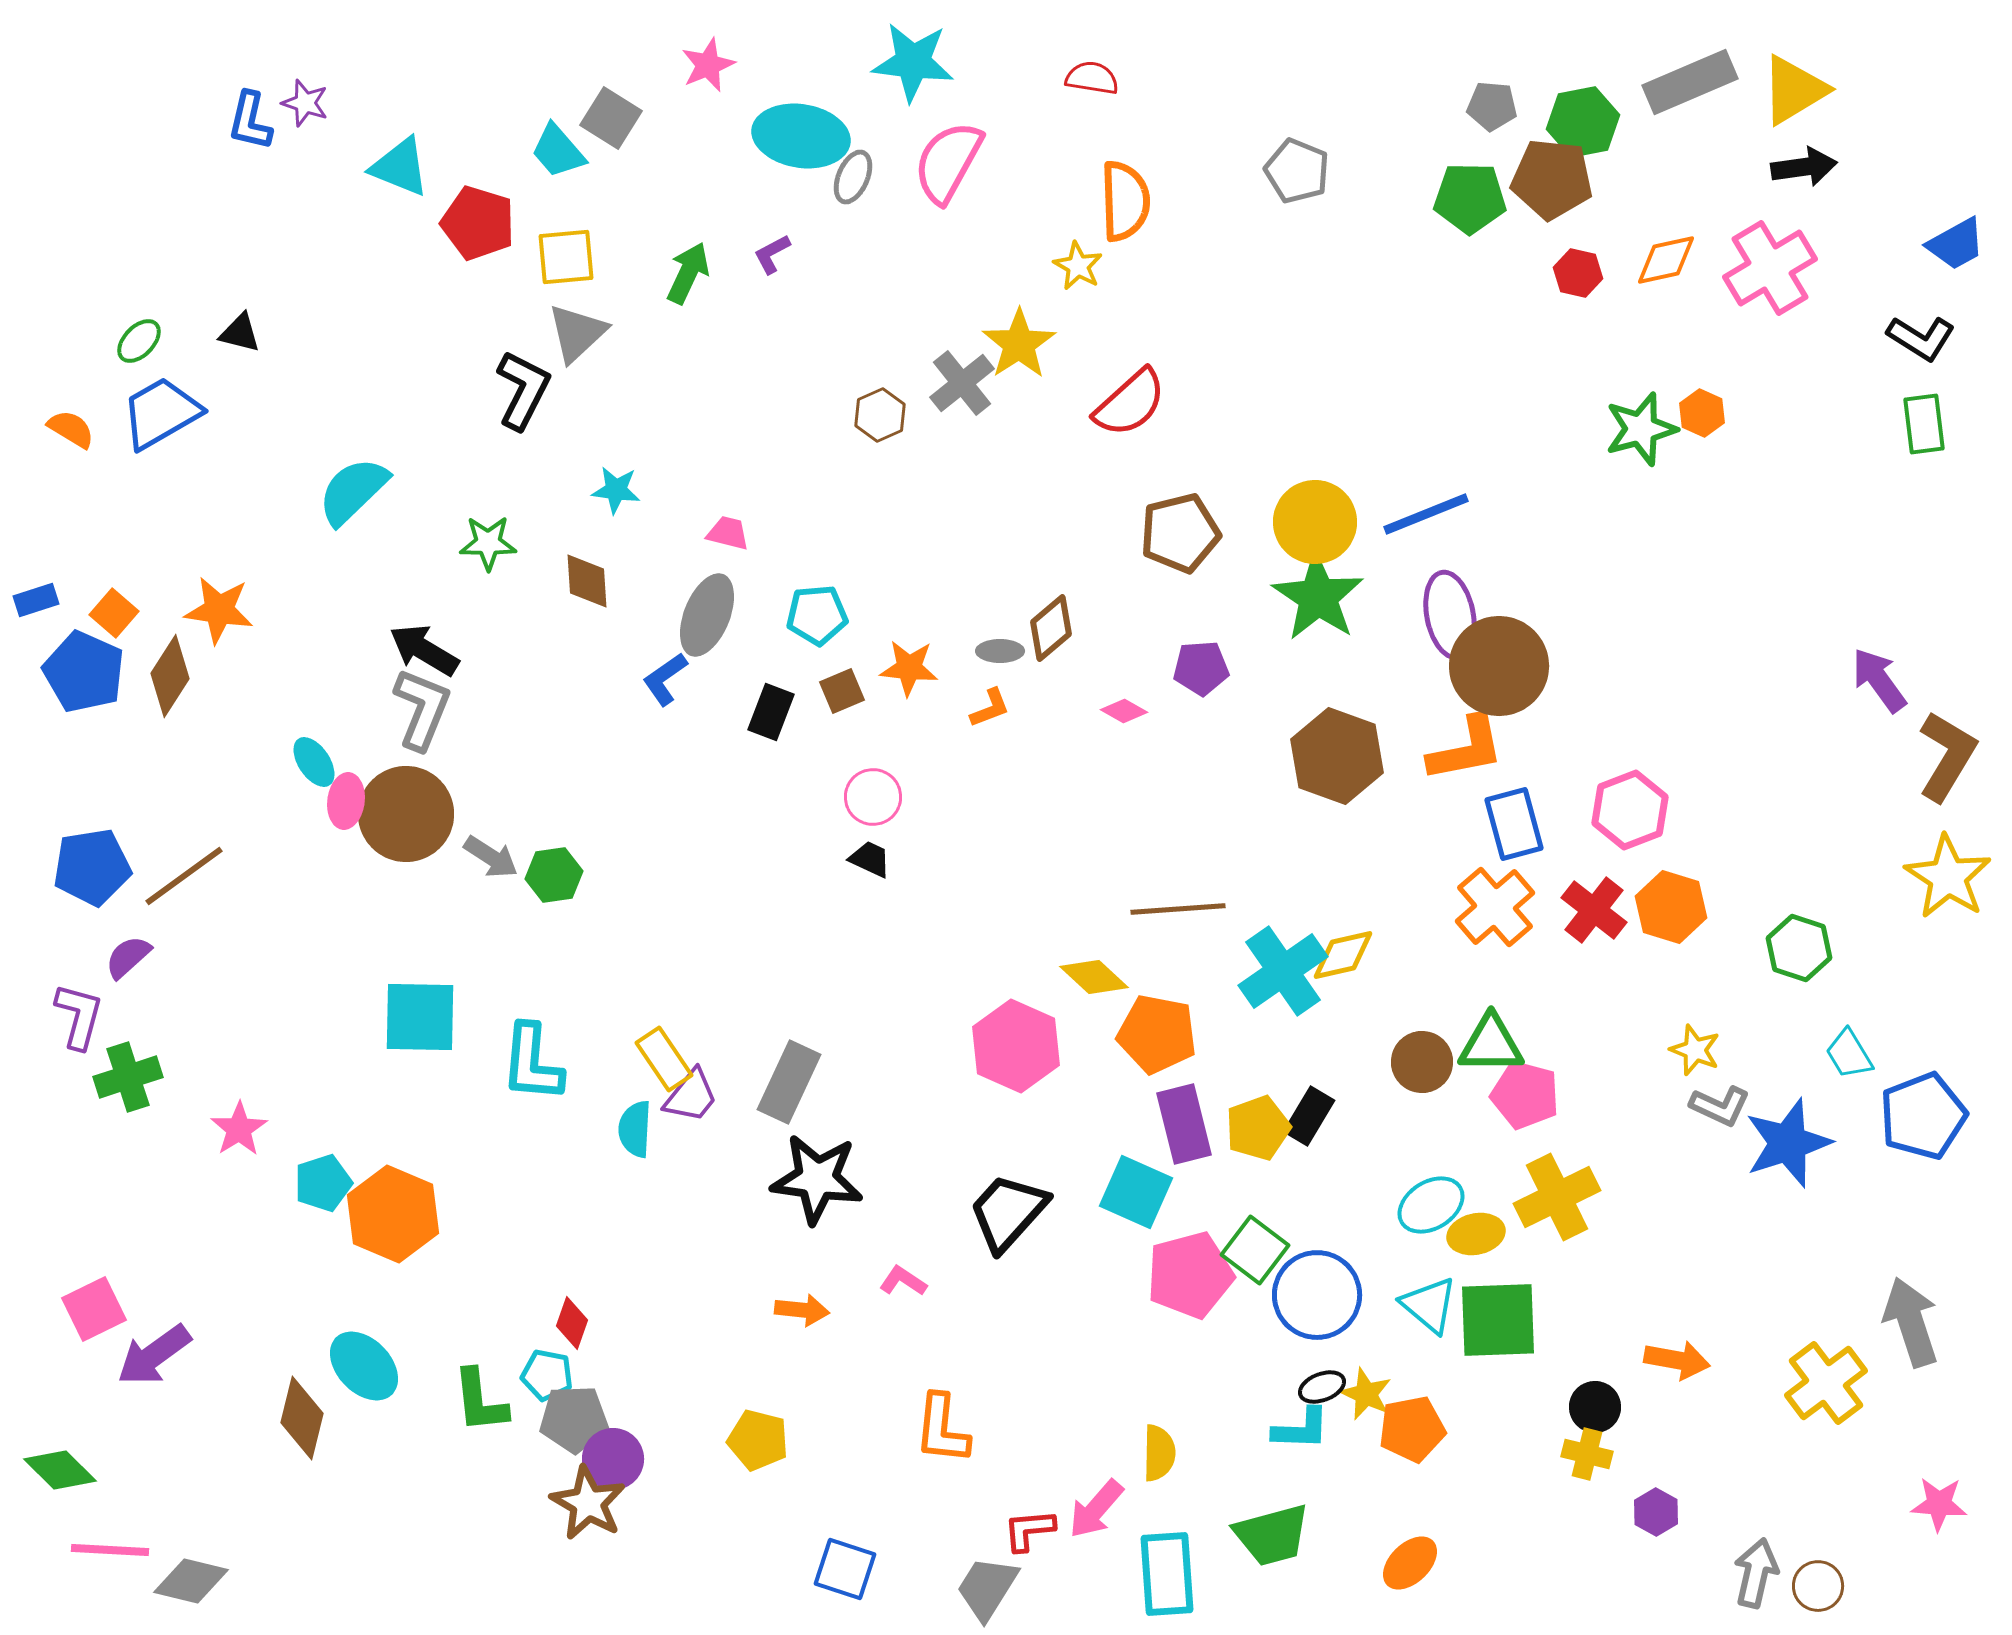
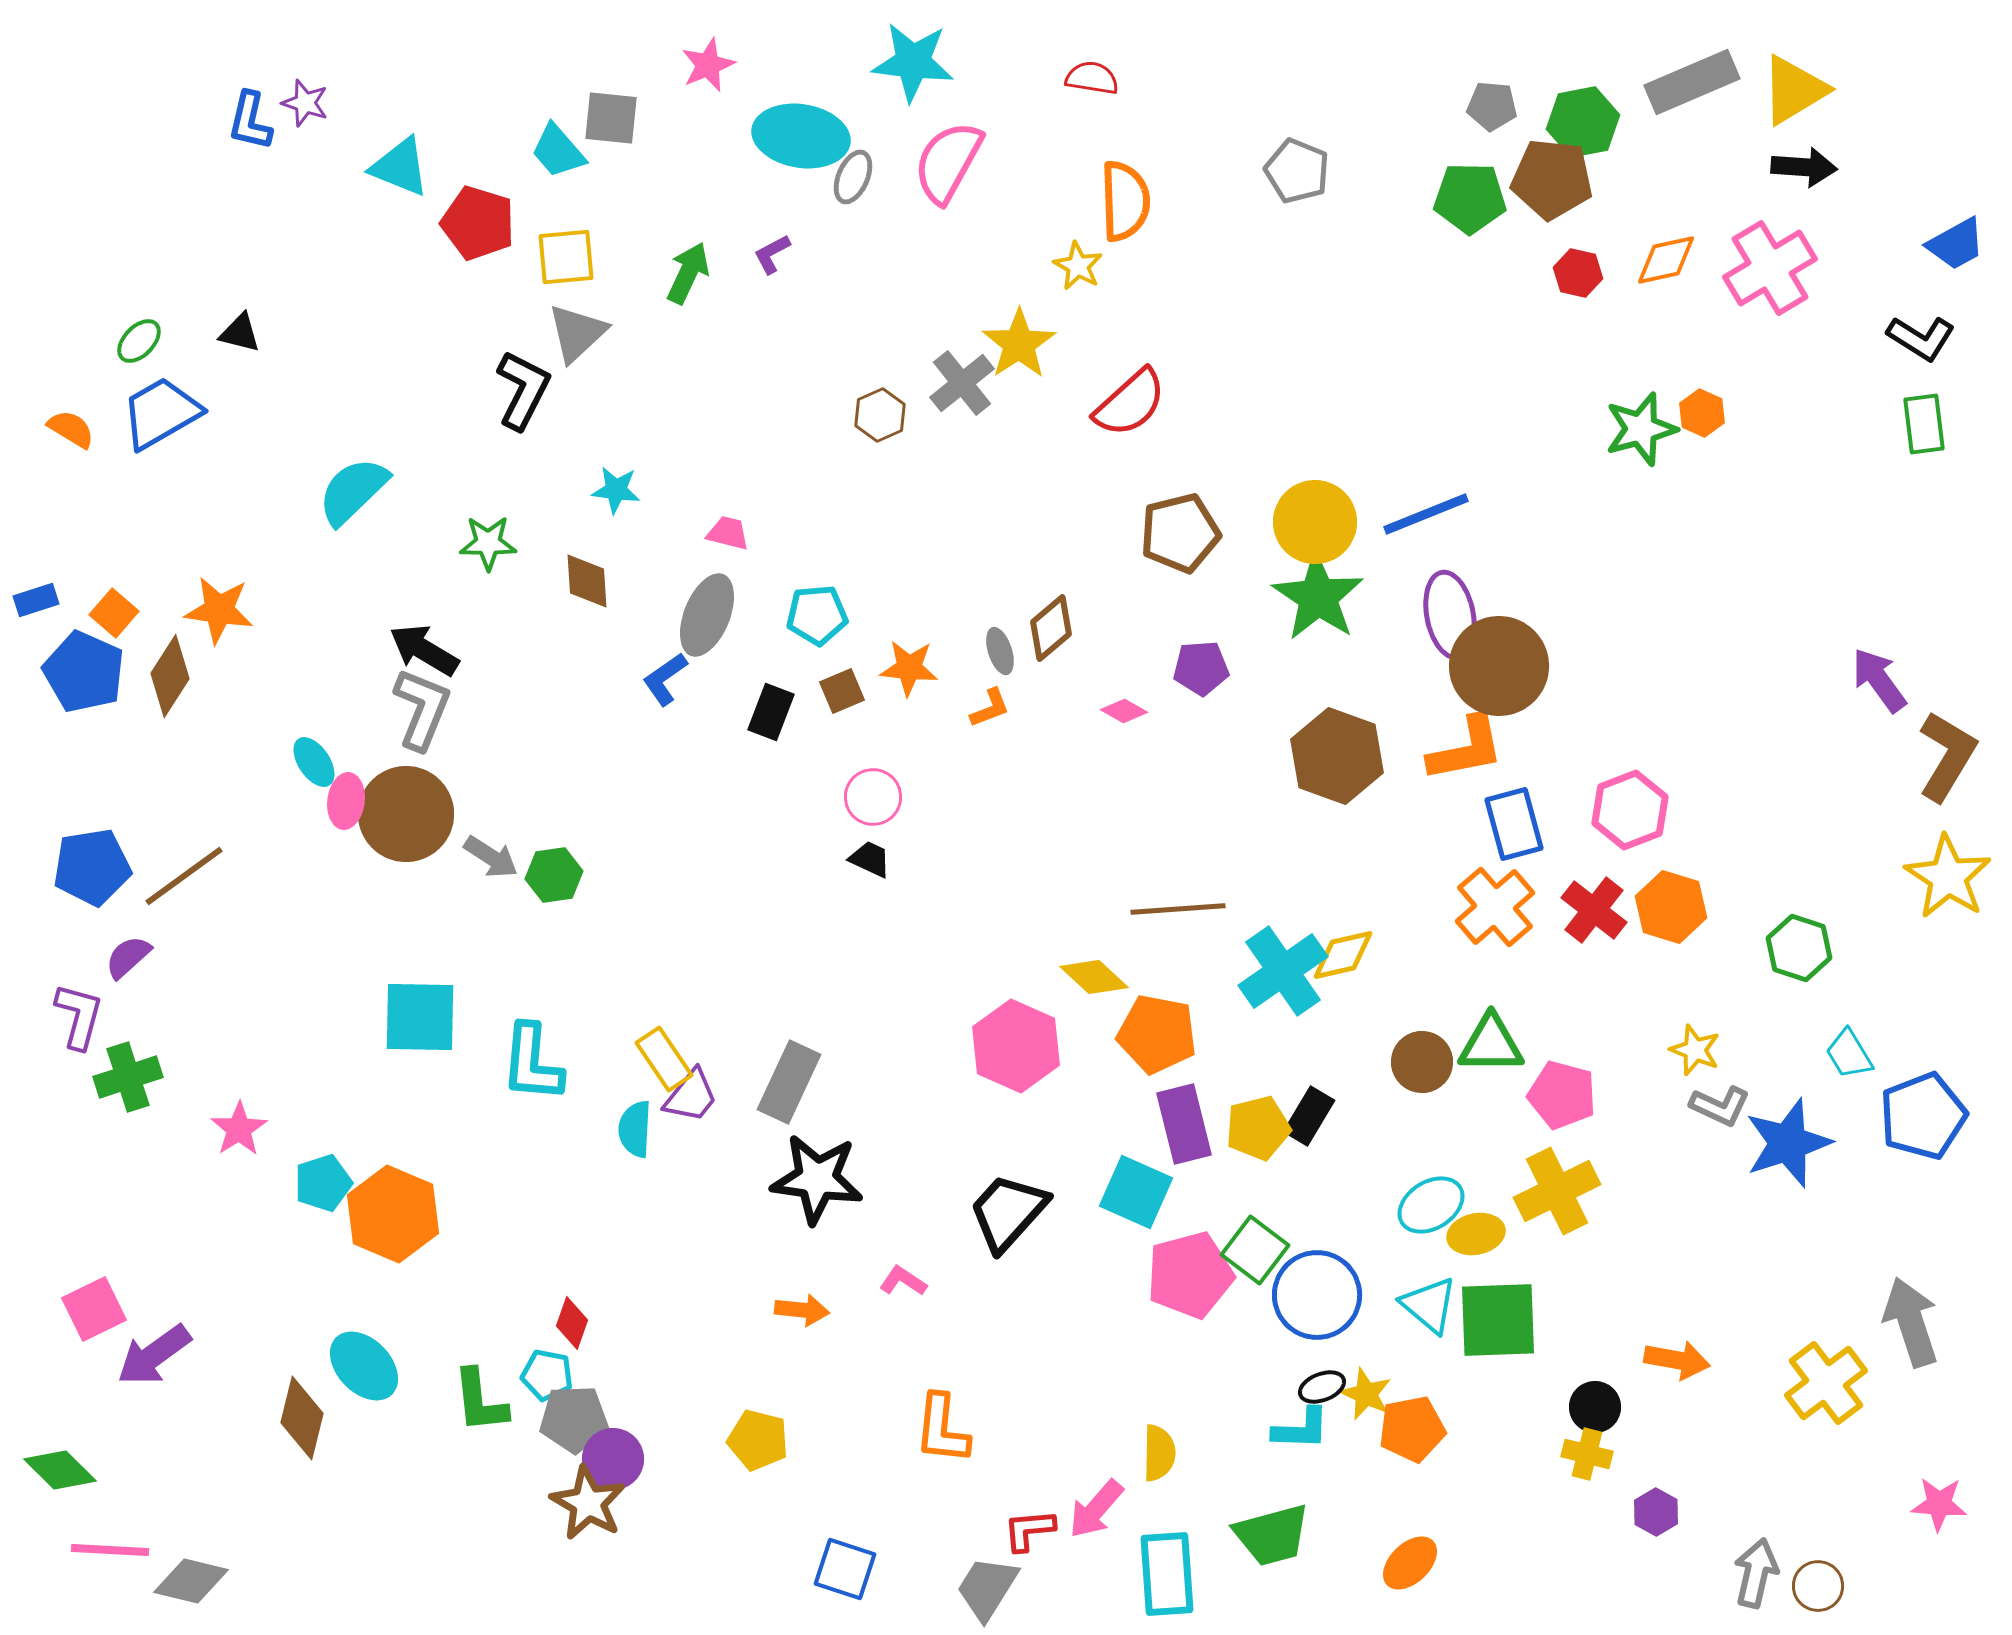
gray rectangle at (1690, 82): moved 2 px right
gray square at (611, 118): rotated 26 degrees counterclockwise
black arrow at (1804, 167): rotated 12 degrees clockwise
gray ellipse at (1000, 651): rotated 72 degrees clockwise
pink pentagon at (1525, 1095): moved 37 px right
yellow pentagon at (1258, 1128): rotated 6 degrees clockwise
yellow cross at (1557, 1197): moved 6 px up
